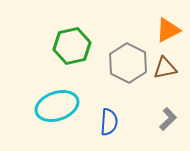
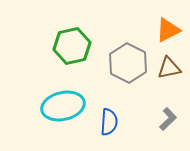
brown triangle: moved 4 px right
cyan ellipse: moved 6 px right; rotated 6 degrees clockwise
